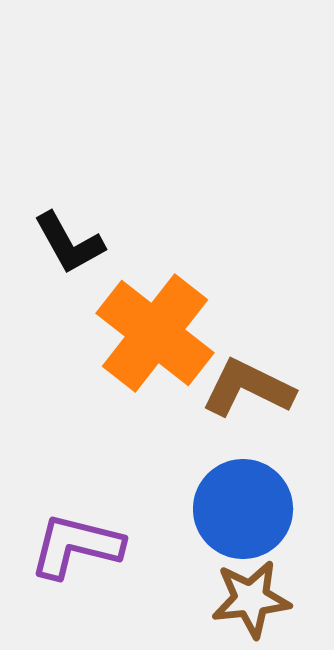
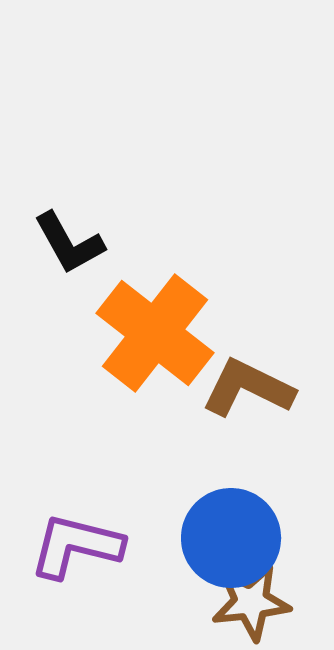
blue circle: moved 12 px left, 29 px down
brown star: moved 3 px down
